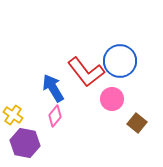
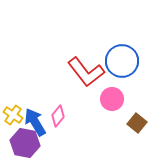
blue circle: moved 2 px right
blue arrow: moved 18 px left, 34 px down
pink diamond: moved 3 px right
